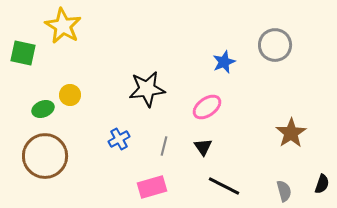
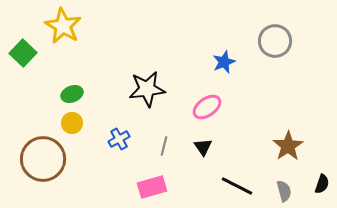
gray circle: moved 4 px up
green square: rotated 32 degrees clockwise
yellow circle: moved 2 px right, 28 px down
green ellipse: moved 29 px right, 15 px up
brown star: moved 3 px left, 13 px down
brown circle: moved 2 px left, 3 px down
black line: moved 13 px right
